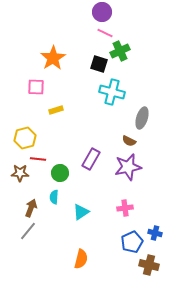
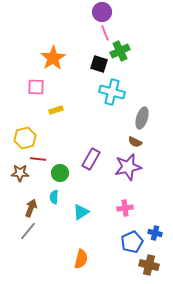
pink line: rotated 42 degrees clockwise
brown semicircle: moved 6 px right, 1 px down
